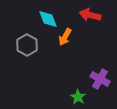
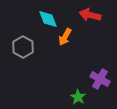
gray hexagon: moved 4 px left, 2 px down
